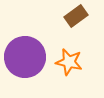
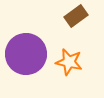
purple circle: moved 1 px right, 3 px up
